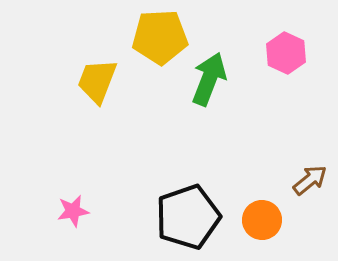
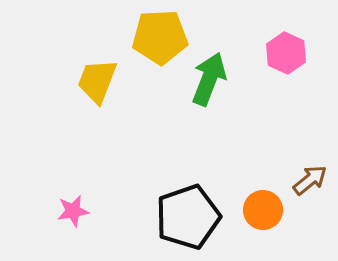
orange circle: moved 1 px right, 10 px up
